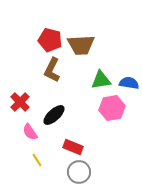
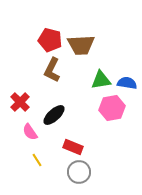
blue semicircle: moved 2 px left
